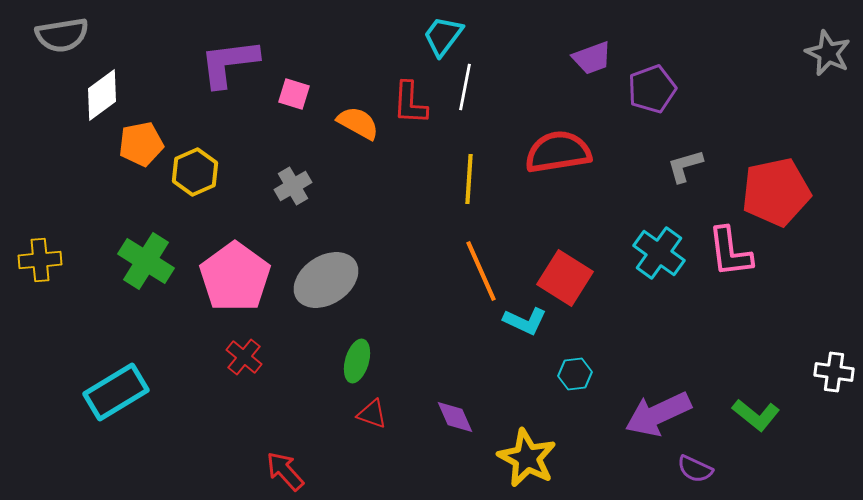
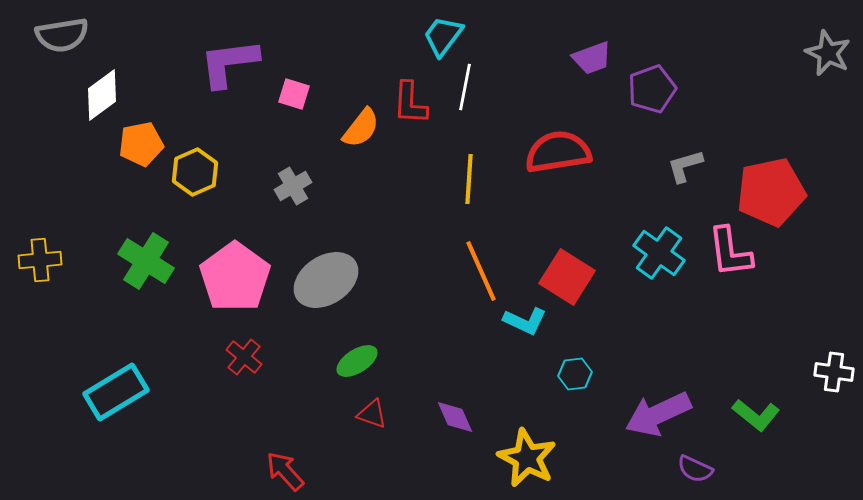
orange semicircle: moved 3 px right, 5 px down; rotated 99 degrees clockwise
red pentagon: moved 5 px left
red square: moved 2 px right, 1 px up
green ellipse: rotated 42 degrees clockwise
